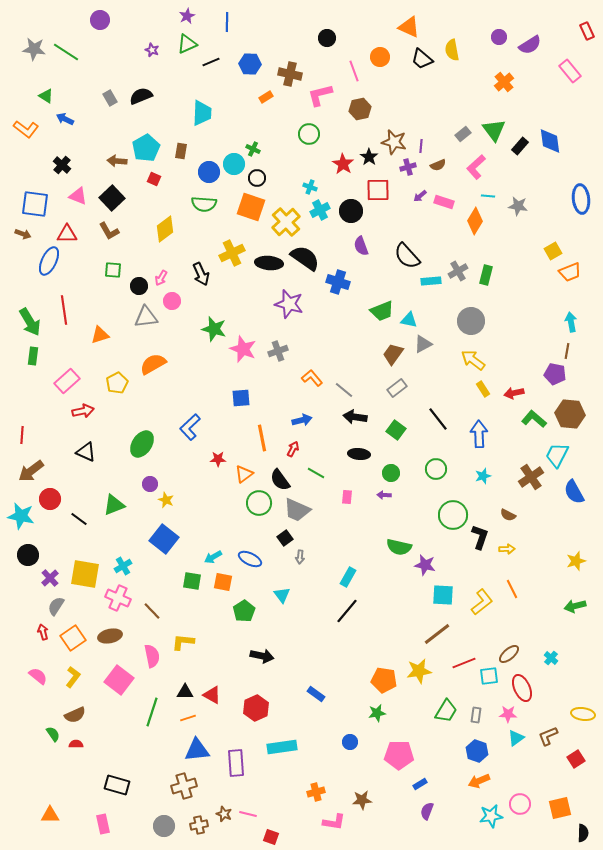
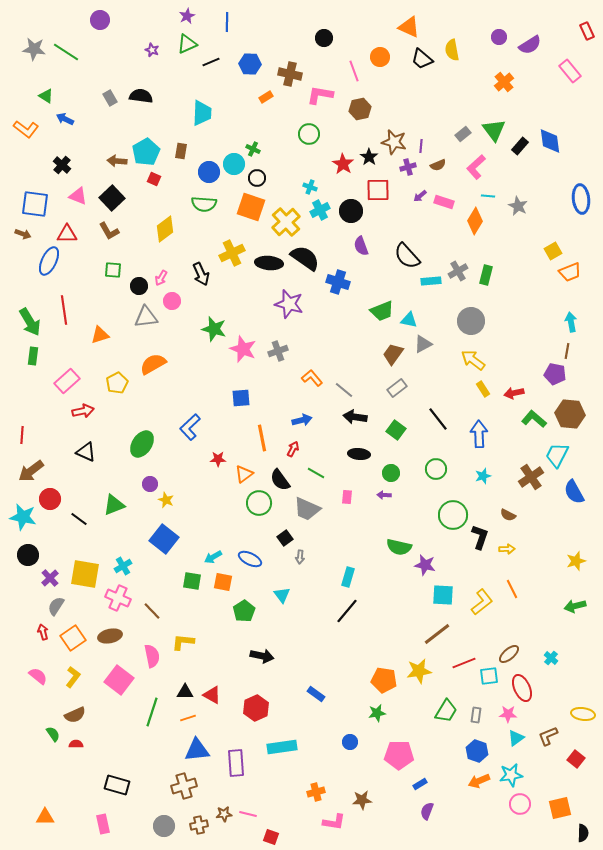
black circle at (327, 38): moved 3 px left
pink L-shape at (320, 95): rotated 24 degrees clockwise
black semicircle at (141, 96): rotated 30 degrees clockwise
cyan pentagon at (146, 148): moved 4 px down
gray star at (518, 206): rotated 18 degrees clockwise
gray trapezoid at (297, 510): moved 10 px right, 1 px up
cyan star at (21, 516): moved 2 px right, 1 px down
cyan rectangle at (348, 577): rotated 12 degrees counterclockwise
red square at (576, 759): rotated 18 degrees counterclockwise
brown star at (224, 814): rotated 28 degrees counterclockwise
orange triangle at (50, 815): moved 5 px left, 2 px down
cyan star at (491, 816): moved 20 px right, 41 px up
